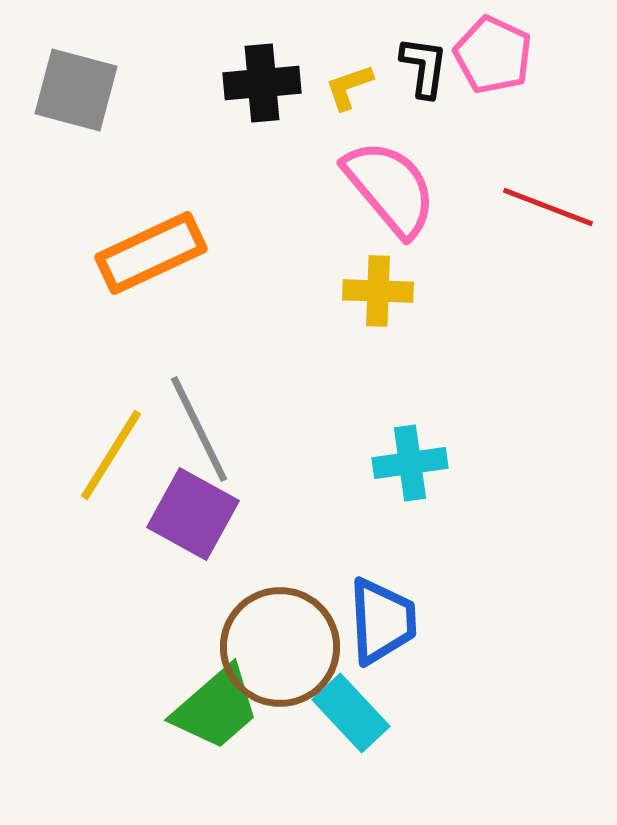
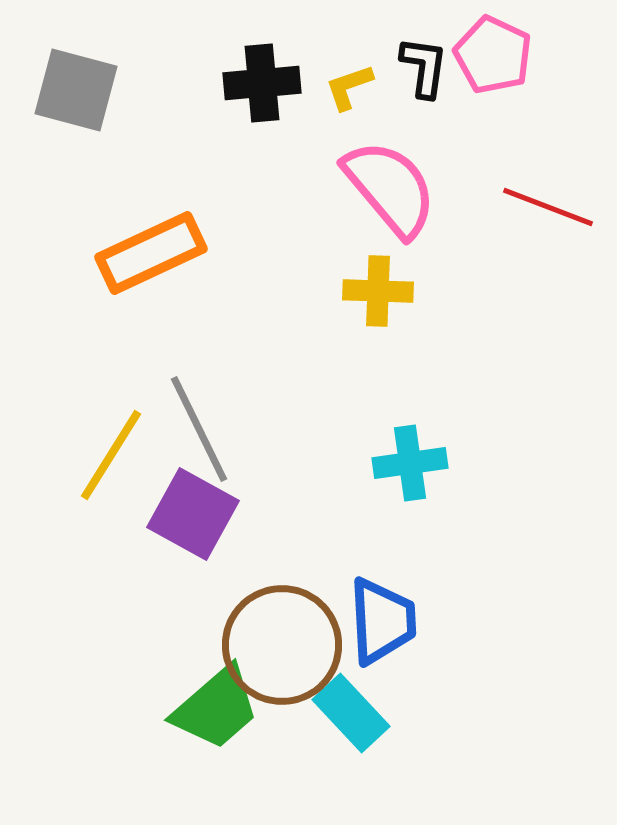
brown circle: moved 2 px right, 2 px up
